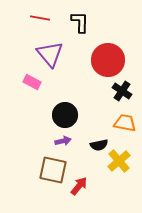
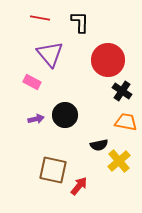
orange trapezoid: moved 1 px right, 1 px up
purple arrow: moved 27 px left, 22 px up
